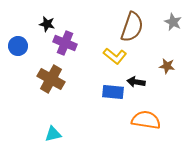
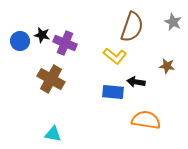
black star: moved 5 px left, 11 px down
blue circle: moved 2 px right, 5 px up
cyan triangle: rotated 24 degrees clockwise
